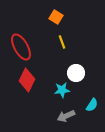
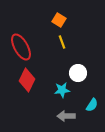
orange square: moved 3 px right, 3 px down
white circle: moved 2 px right
gray arrow: rotated 24 degrees clockwise
